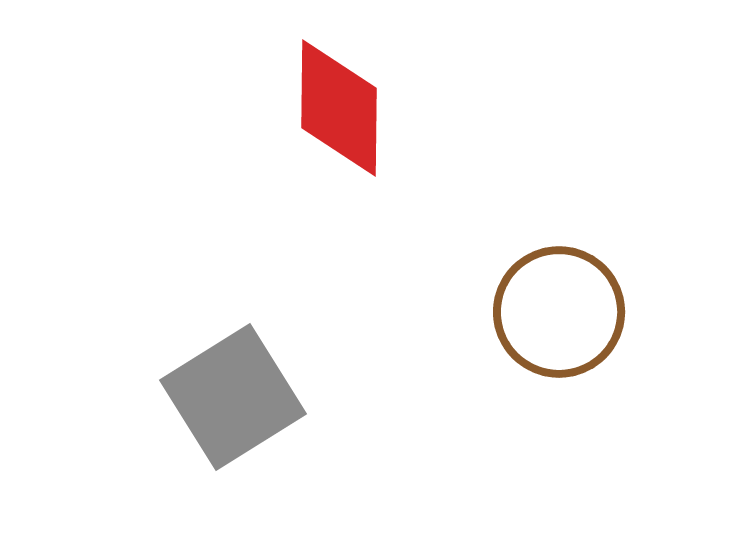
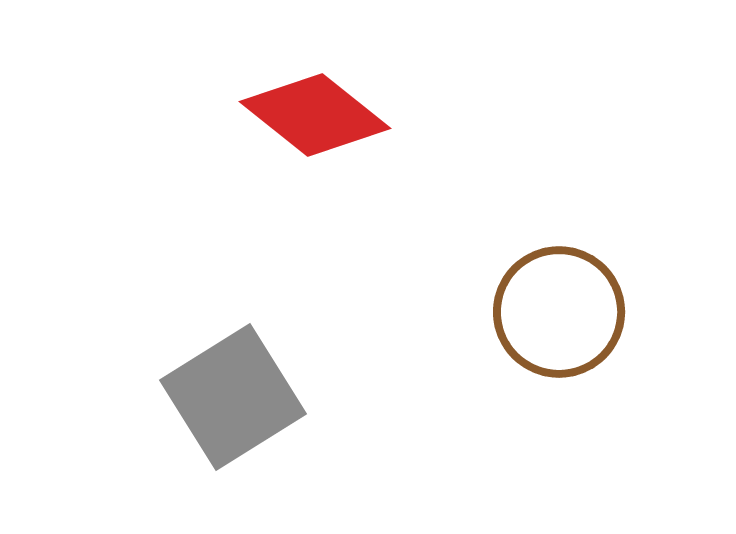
red diamond: moved 24 px left, 7 px down; rotated 52 degrees counterclockwise
